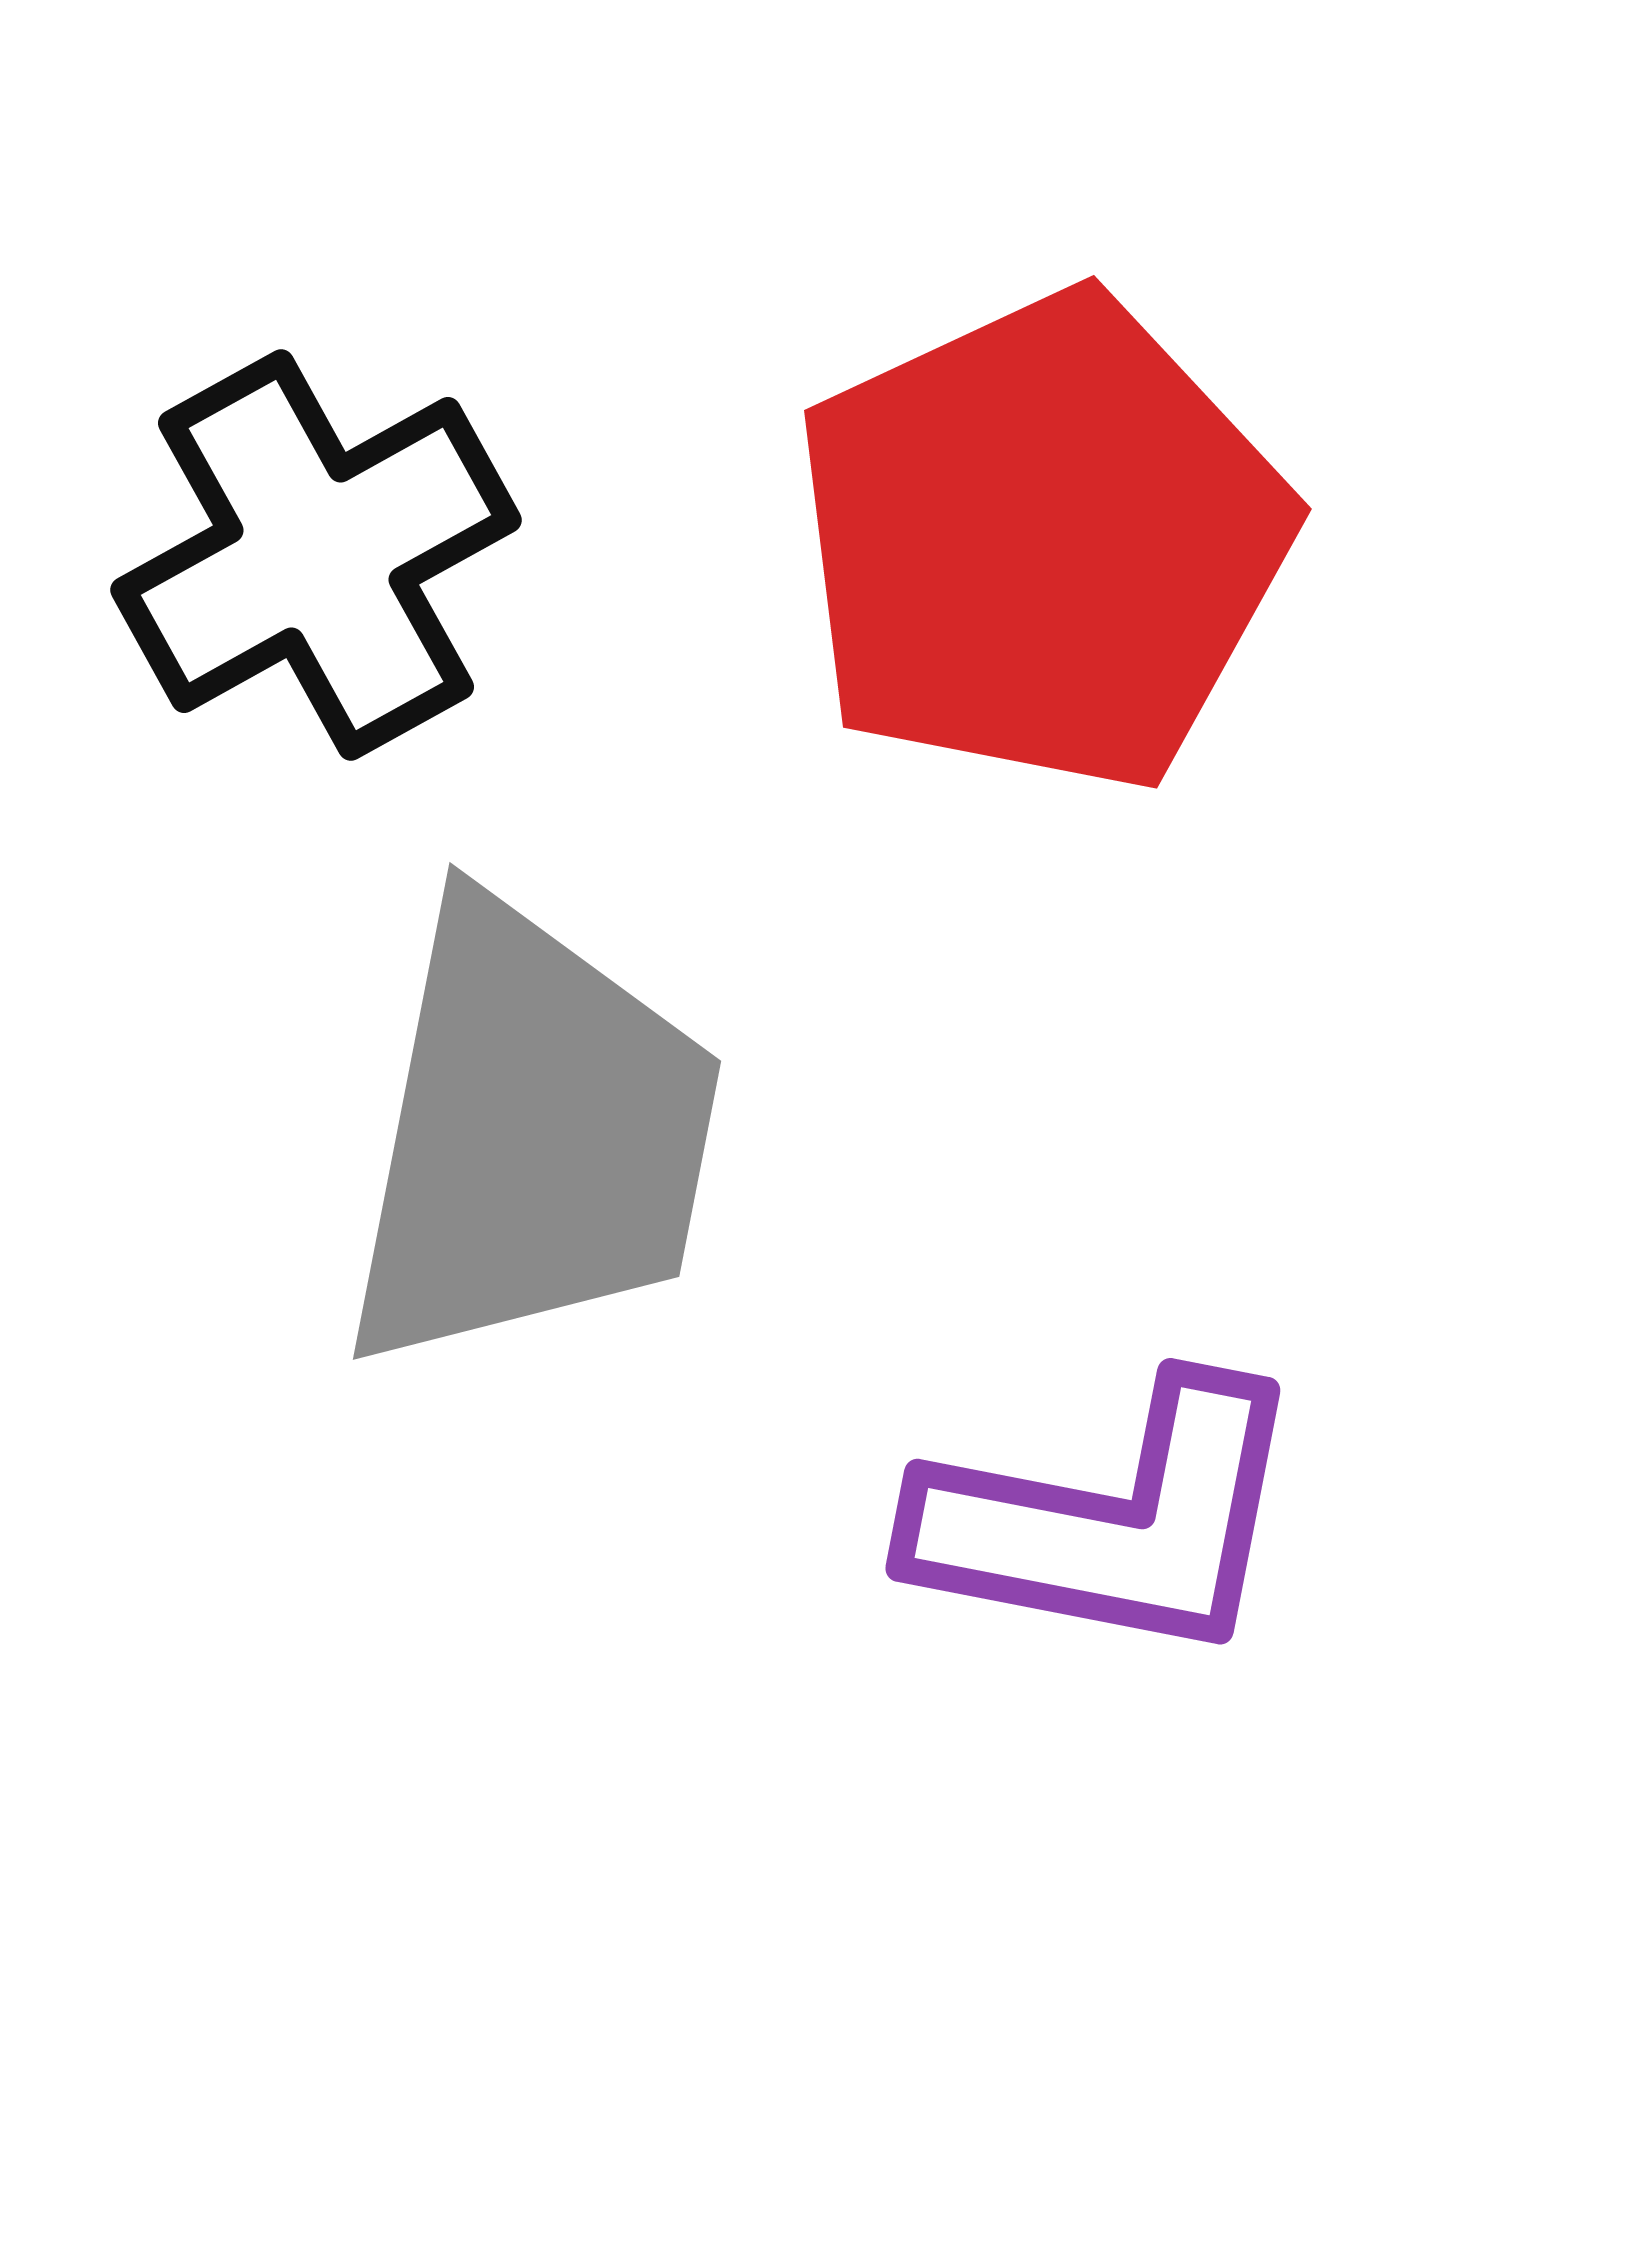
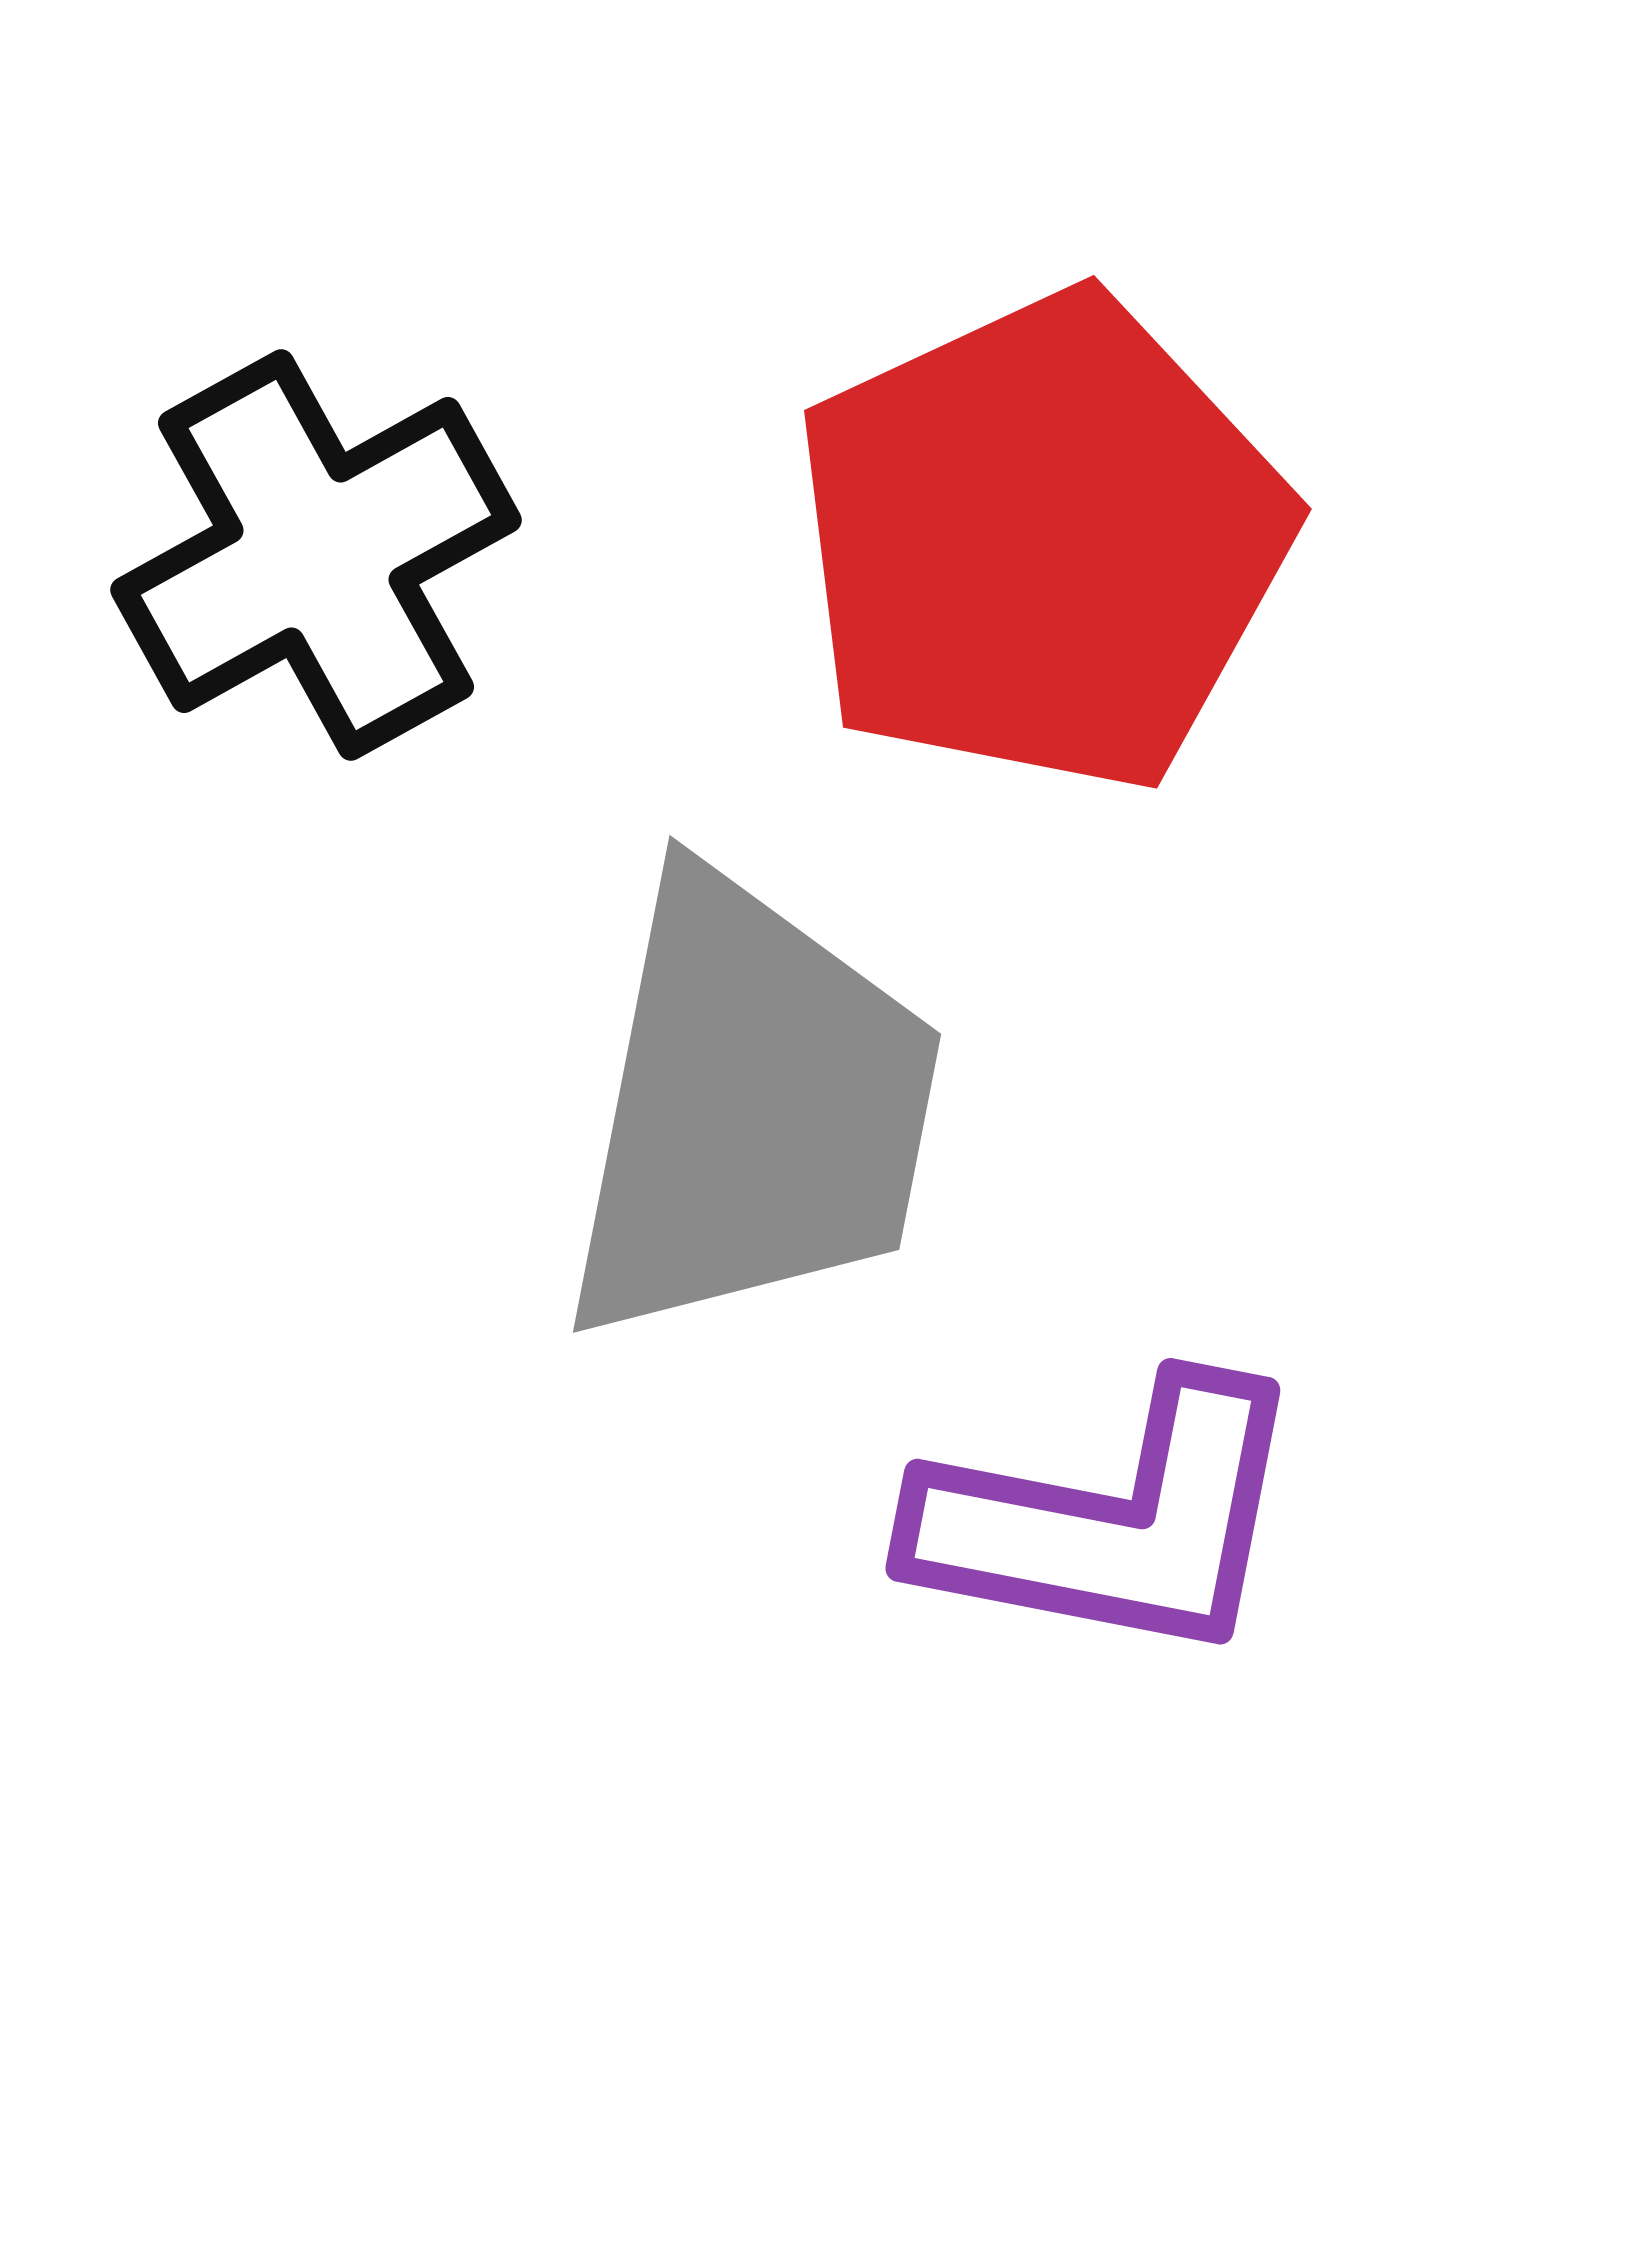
gray trapezoid: moved 220 px right, 27 px up
